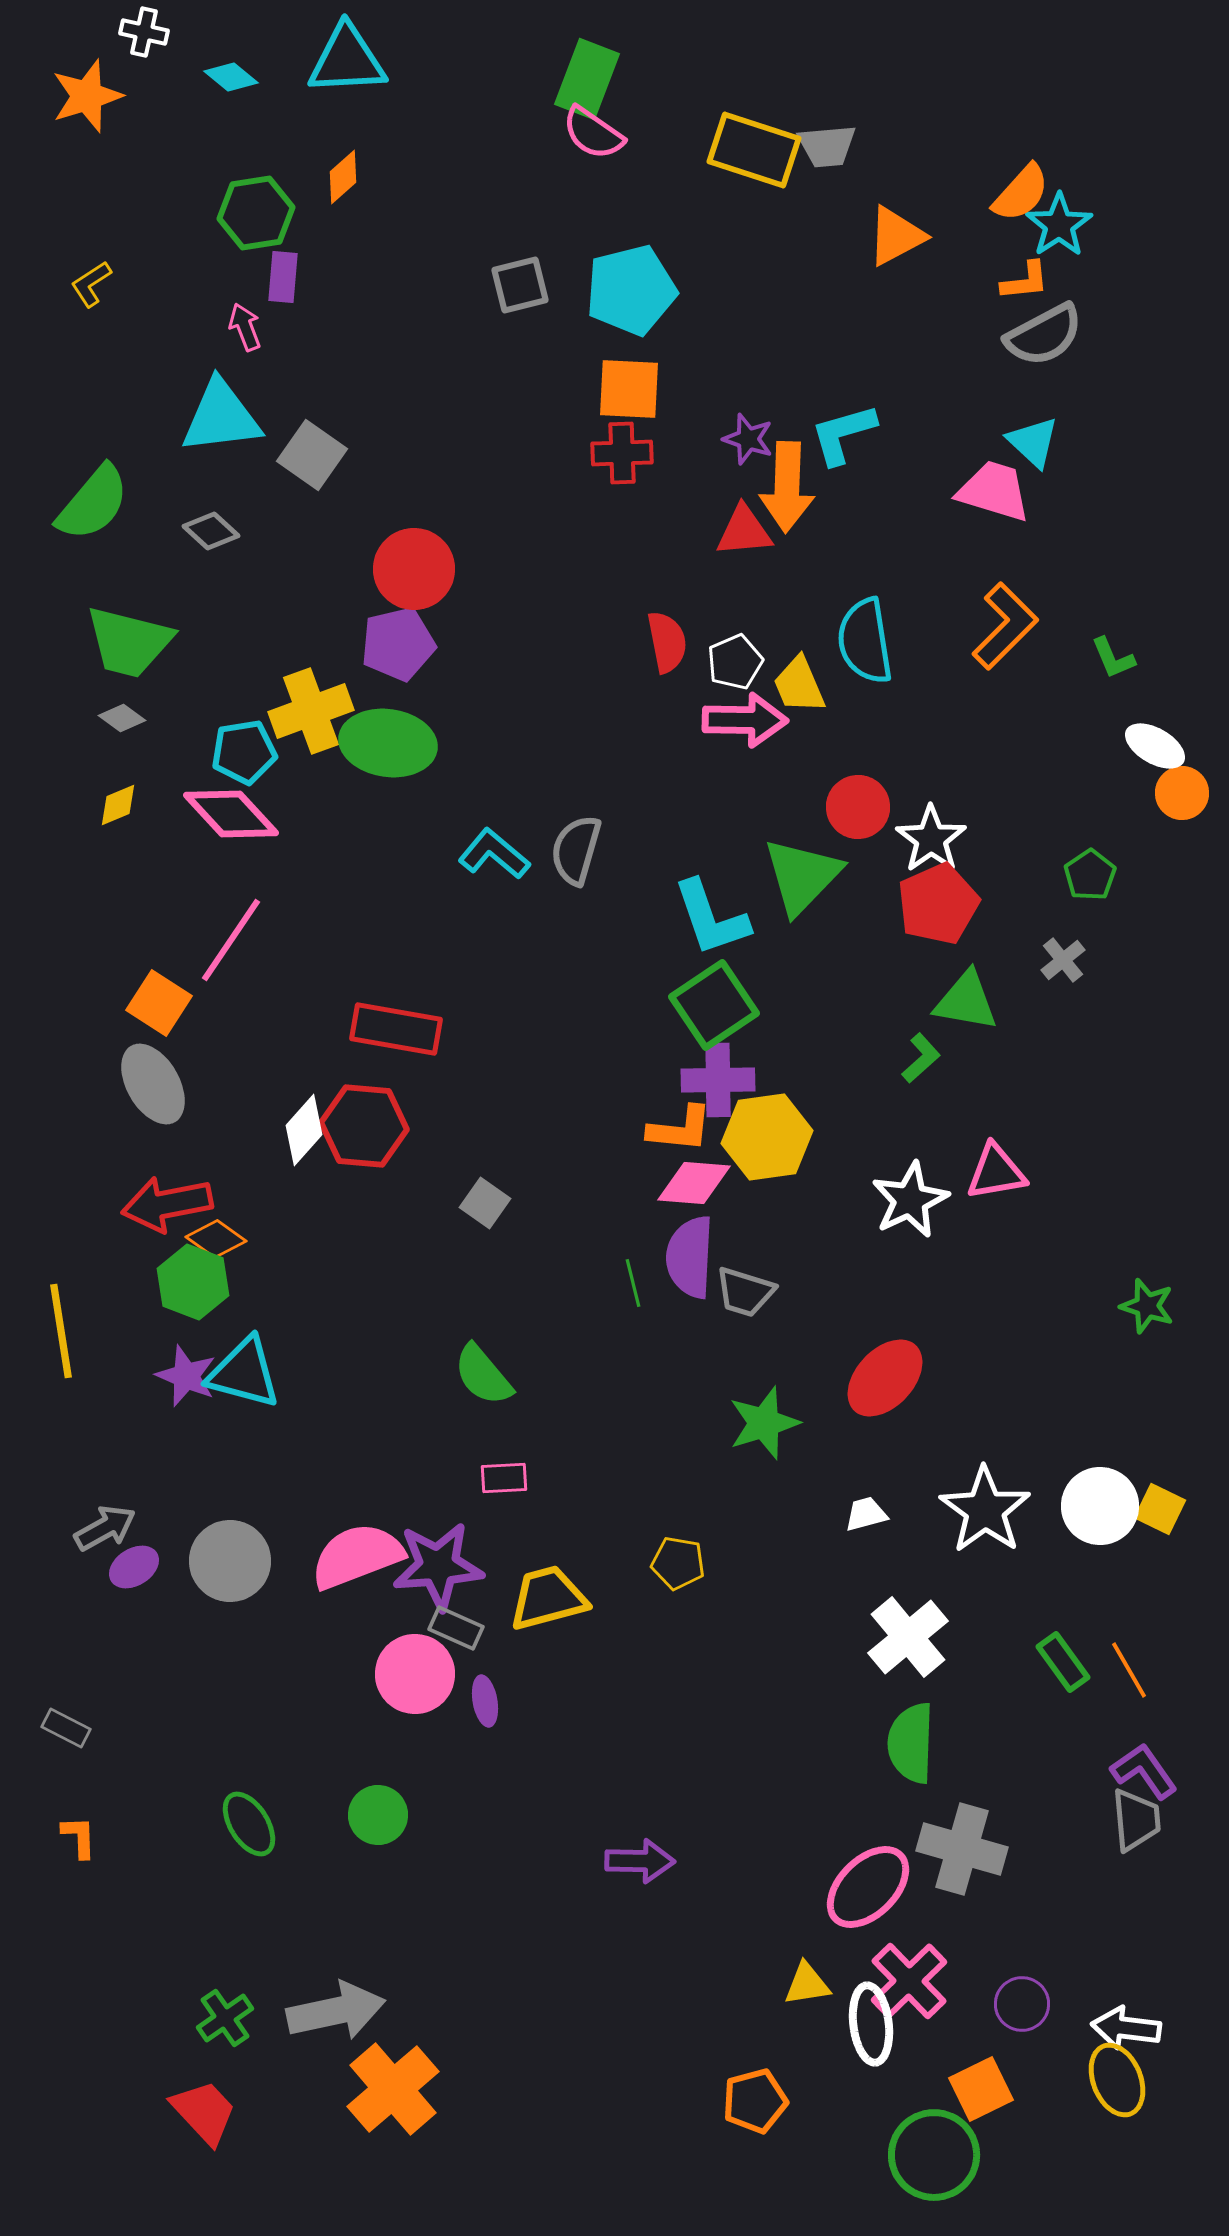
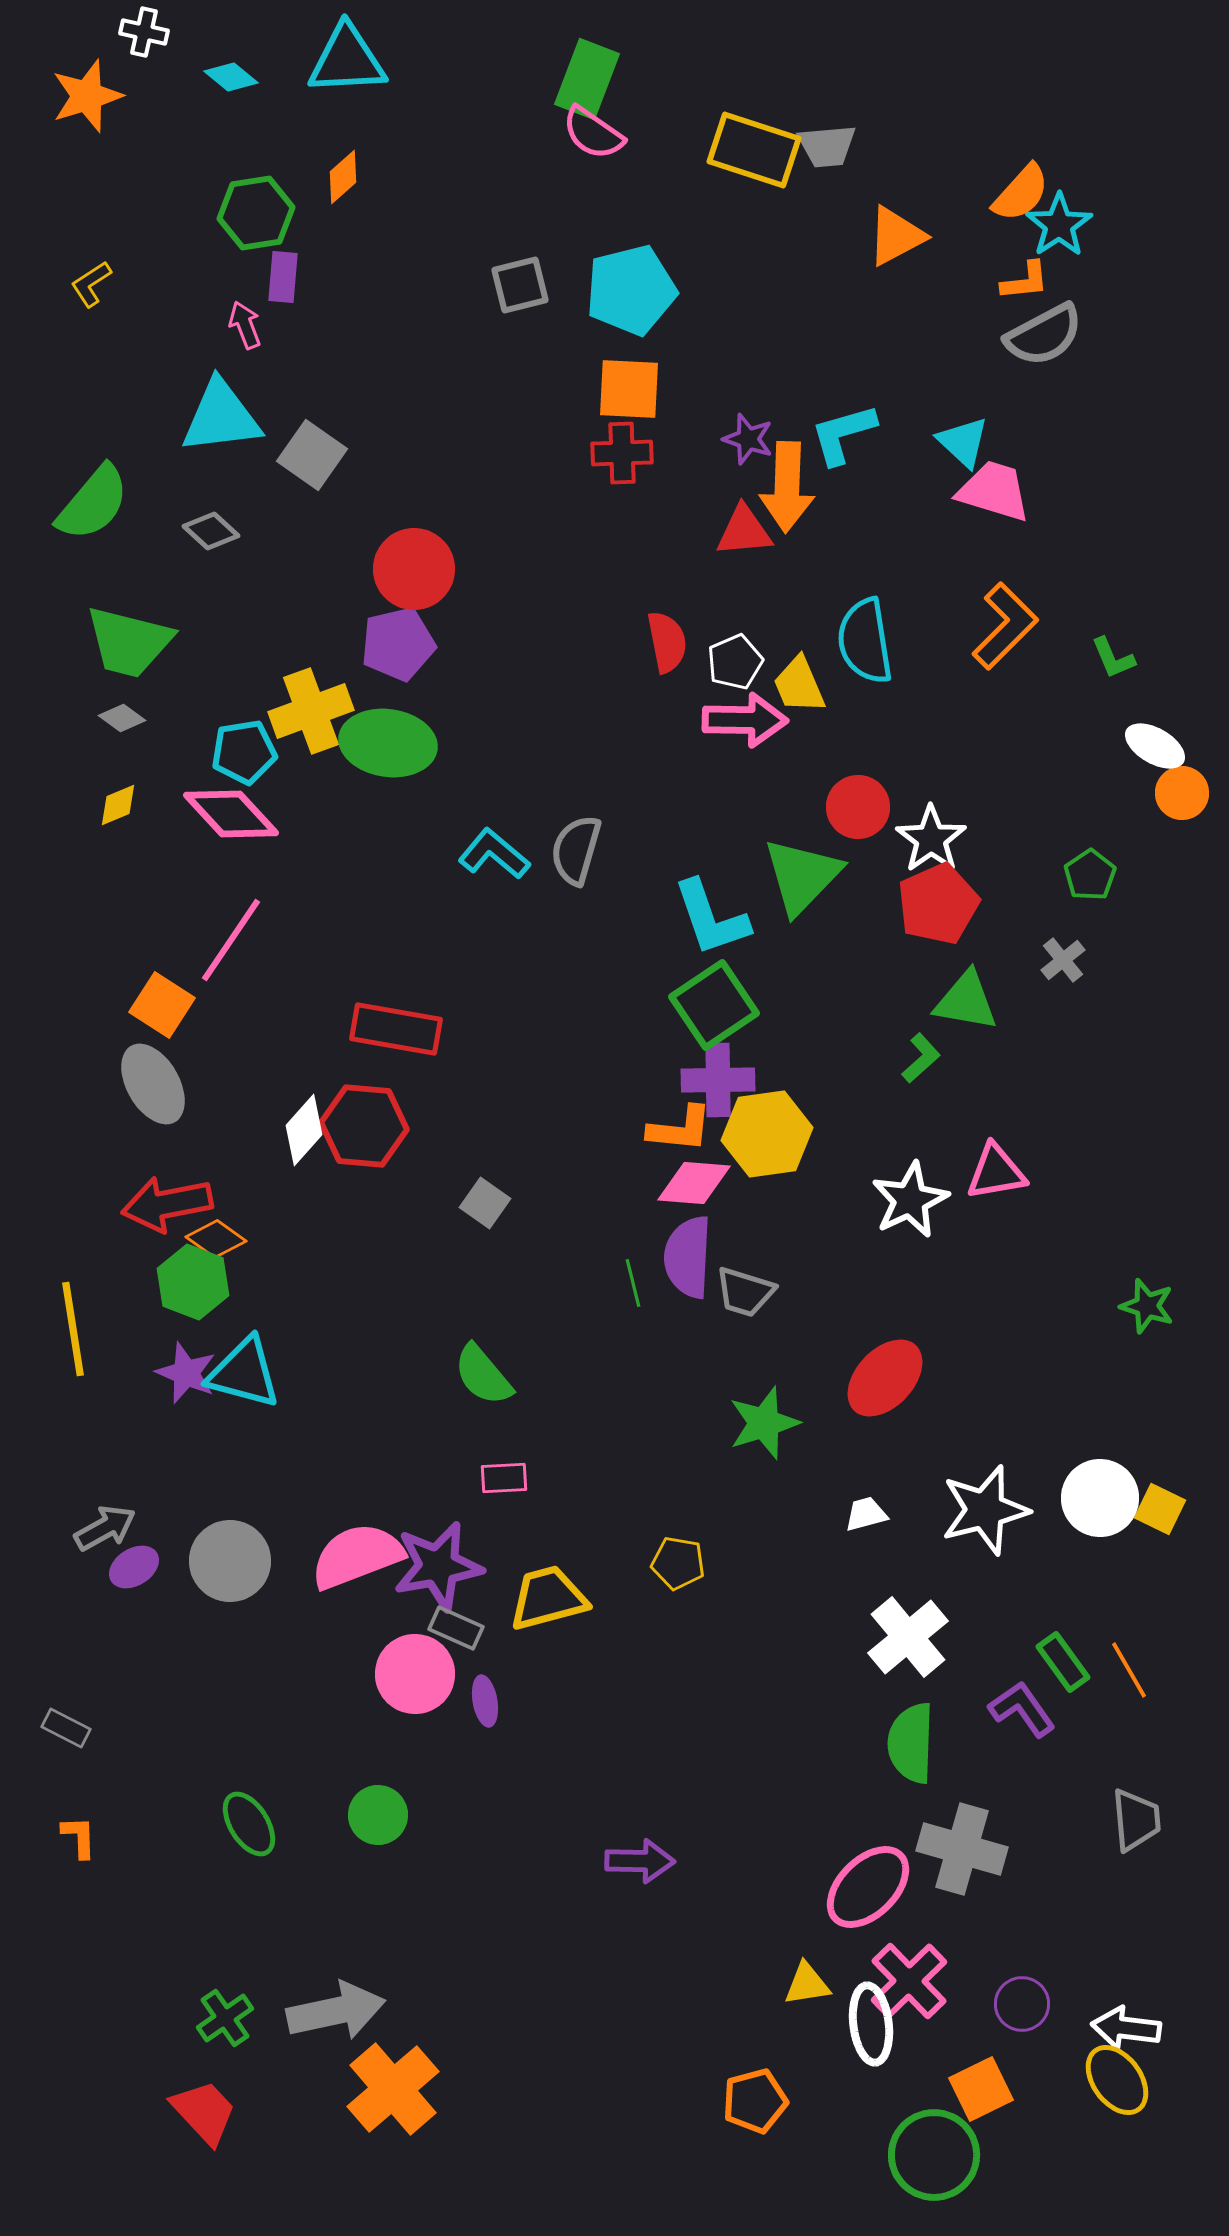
pink arrow at (245, 327): moved 2 px up
cyan triangle at (1033, 442): moved 70 px left
orange square at (159, 1003): moved 3 px right, 2 px down
yellow hexagon at (767, 1137): moved 3 px up
purple semicircle at (690, 1257): moved 2 px left
yellow line at (61, 1331): moved 12 px right, 2 px up
purple star at (186, 1376): moved 3 px up
white circle at (1100, 1506): moved 8 px up
white star at (985, 1510): rotated 22 degrees clockwise
purple star at (438, 1566): rotated 6 degrees counterclockwise
purple L-shape at (1144, 1771): moved 122 px left, 62 px up
yellow ellipse at (1117, 2080): rotated 14 degrees counterclockwise
